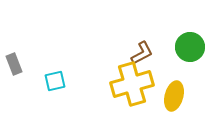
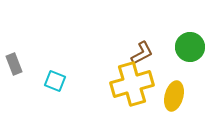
cyan square: rotated 35 degrees clockwise
